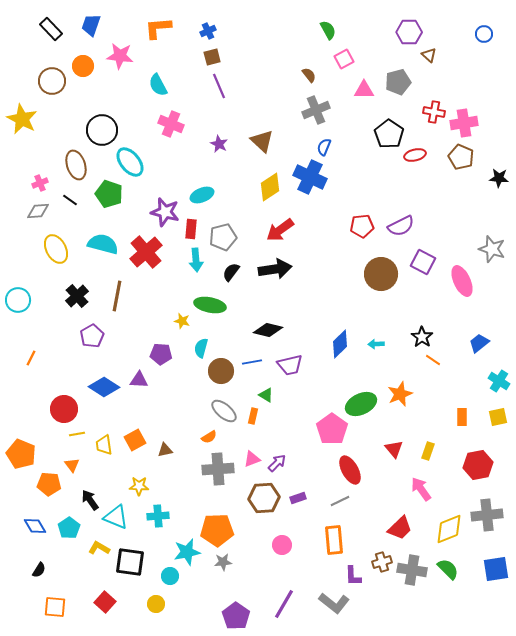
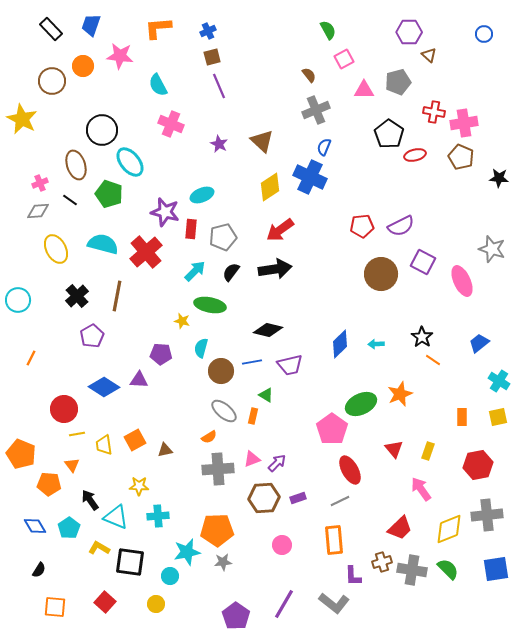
cyan arrow at (196, 260): moved 1 px left, 11 px down; rotated 130 degrees counterclockwise
